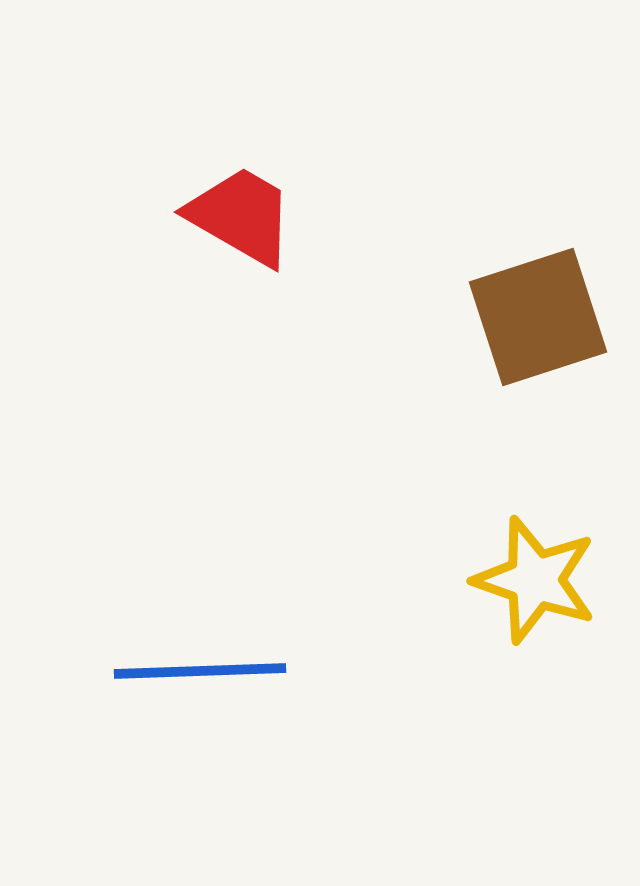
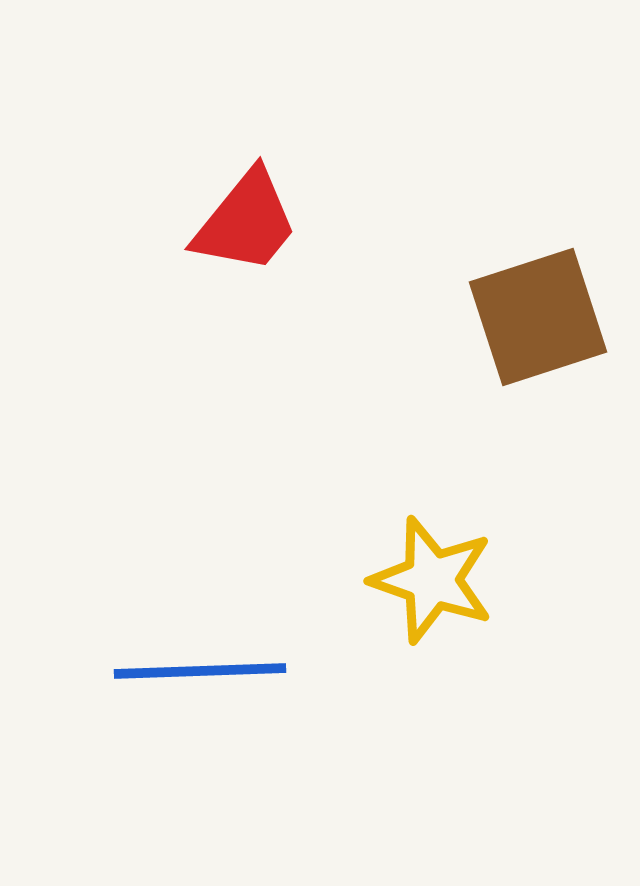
red trapezoid: moved 5 px right, 6 px down; rotated 99 degrees clockwise
yellow star: moved 103 px left
